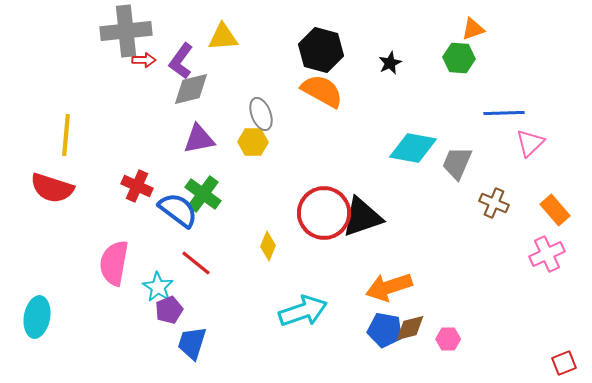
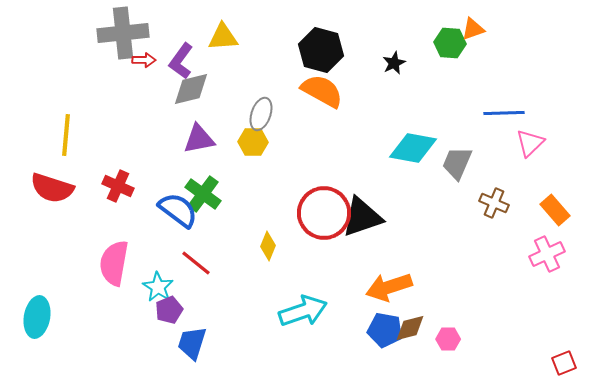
gray cross: moved 3 px left, 2 px down
green hexagon: moved 9 px left, 15 px up
black star: moved 4 px right
gray ellipse: rotated 40 degrees clockwise
red cross: moved 19 px left
